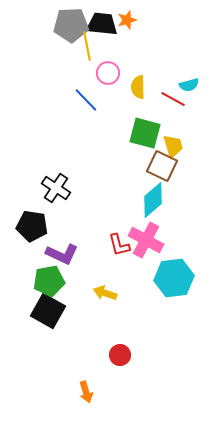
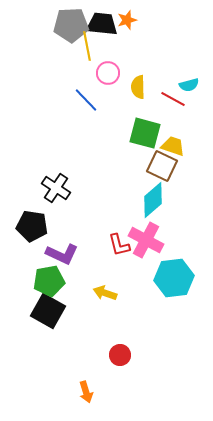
yellow trapezoid: rotated 55 degrees counterclockwise
